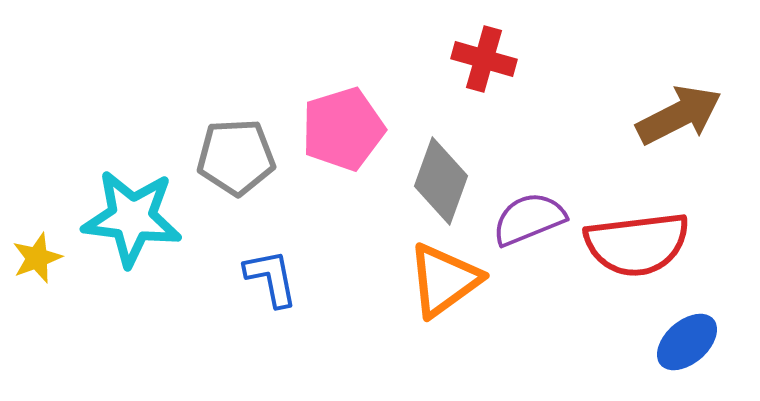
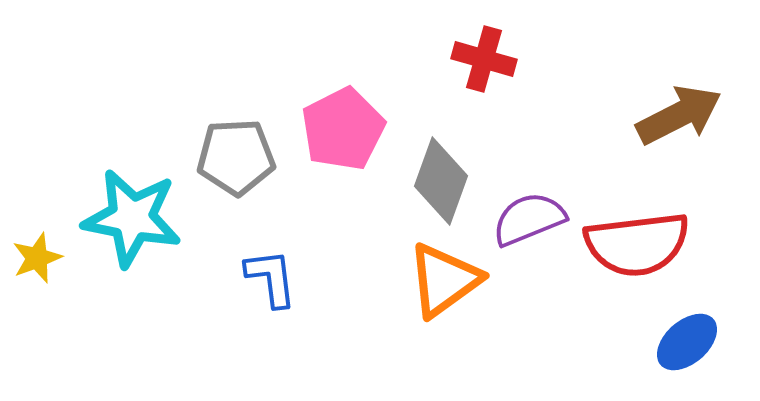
pink pentagon: rotated 10 degrees counterclockwise
cyan star: rotated 4 degrees clockwise
blue L-shape: rotated 4 degrees clockwise
